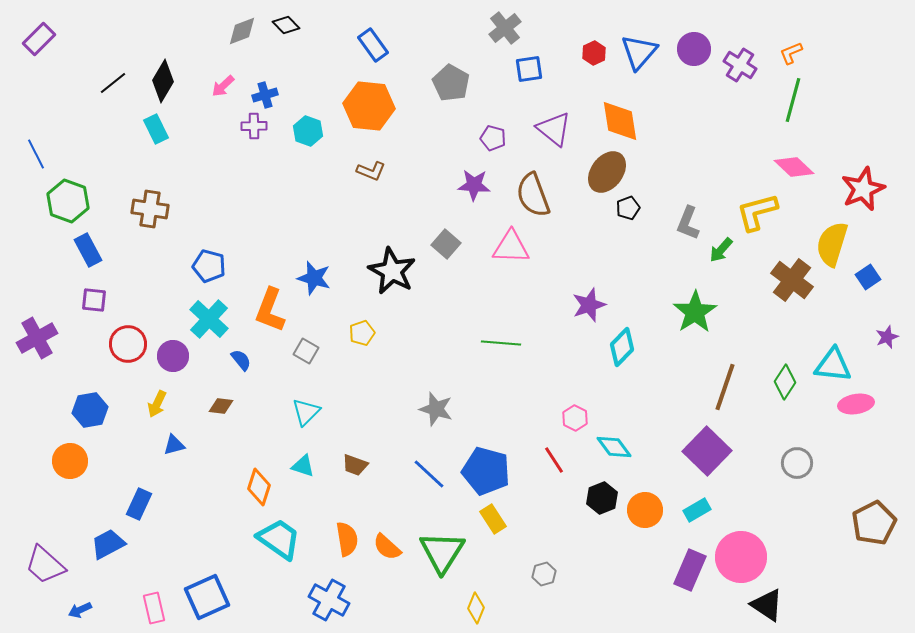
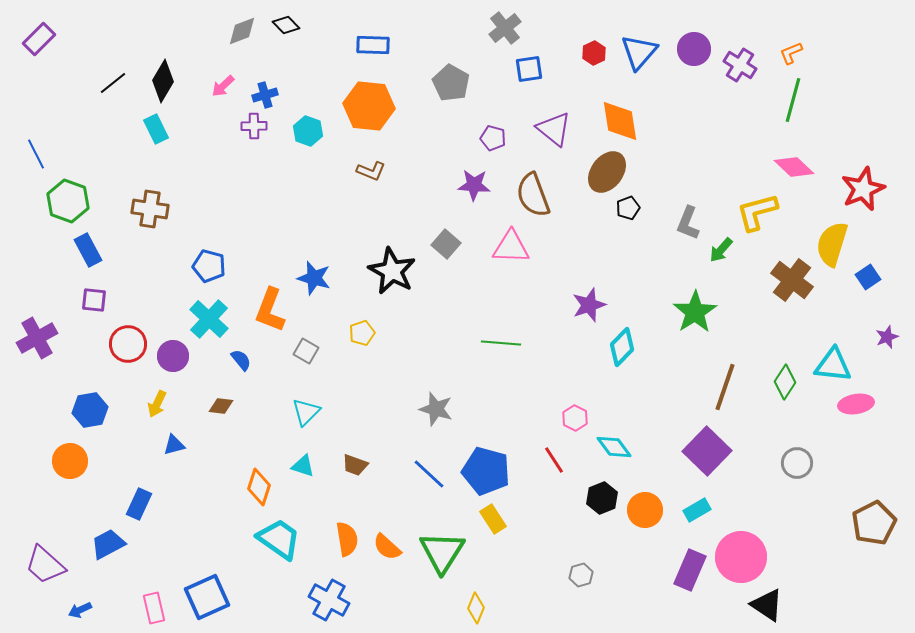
blue rectangle at (373, 45): rotated 52 degrees counterclockwise
gray hexagon at (544, 574): moved 37 px right, 1 px down
